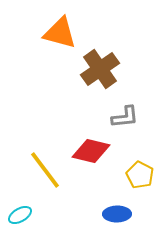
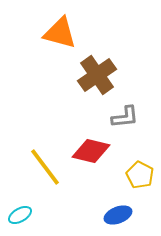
brown cross: moved 3 px left, 6 px down
yellow line: moved 3 px up
blue ellipse: moved 1 px right, 1 px down; rotated 20 degrees counterclockwise
